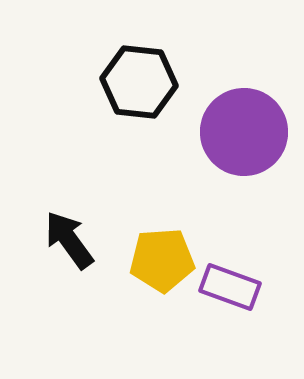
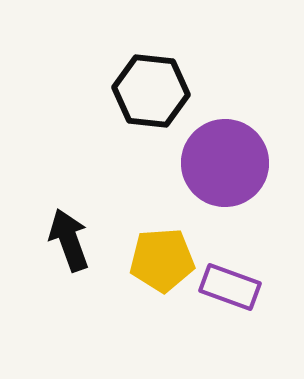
black hexagon: moved 12 px right, 9 px down
purple circle: moved 19 px left, 31 px down
black arrow: rotated 16 degrees clockwise
